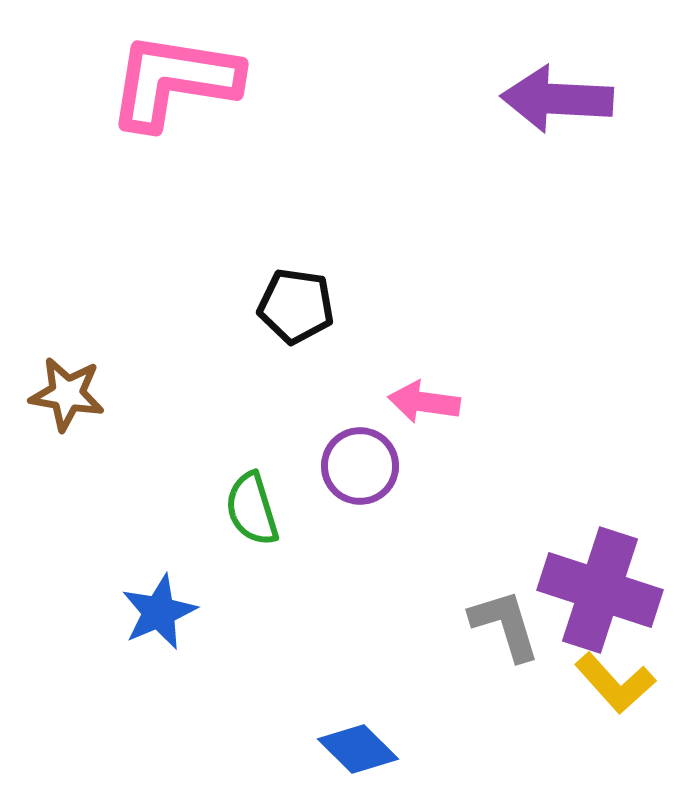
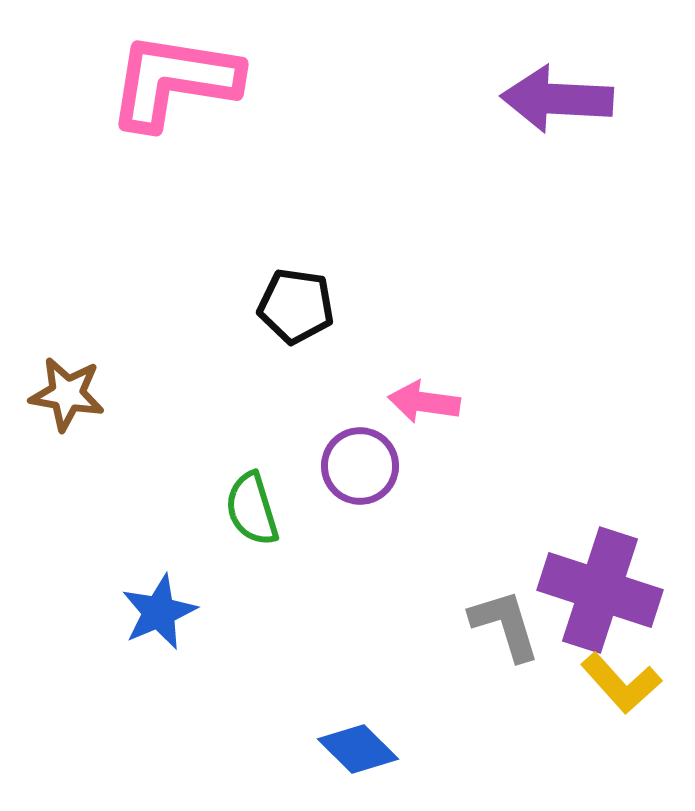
yellow L-shape: moved 6 px right
